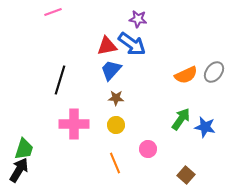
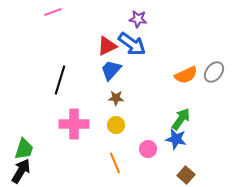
red triangle: rotated 15 degrees counterclockwise
blue star: moved 29 px left, 12 px down
black arrow: moved 2 px right, 1 px down
